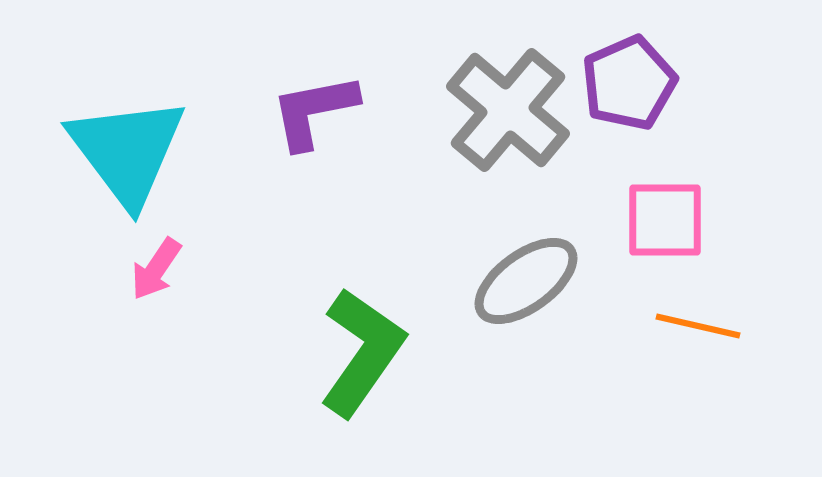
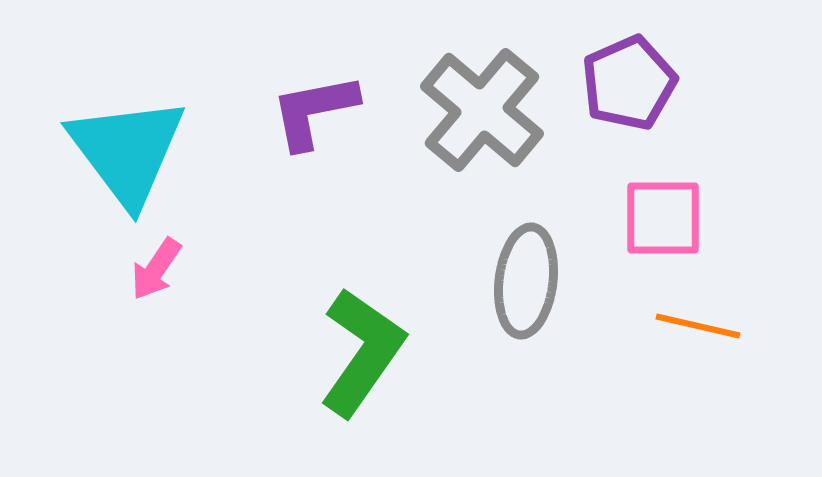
gray cross: moved 26 px left
pink square: moved 2 px left, 2 px up
gray ellipse: rotated 47 degrees counterclockwise
